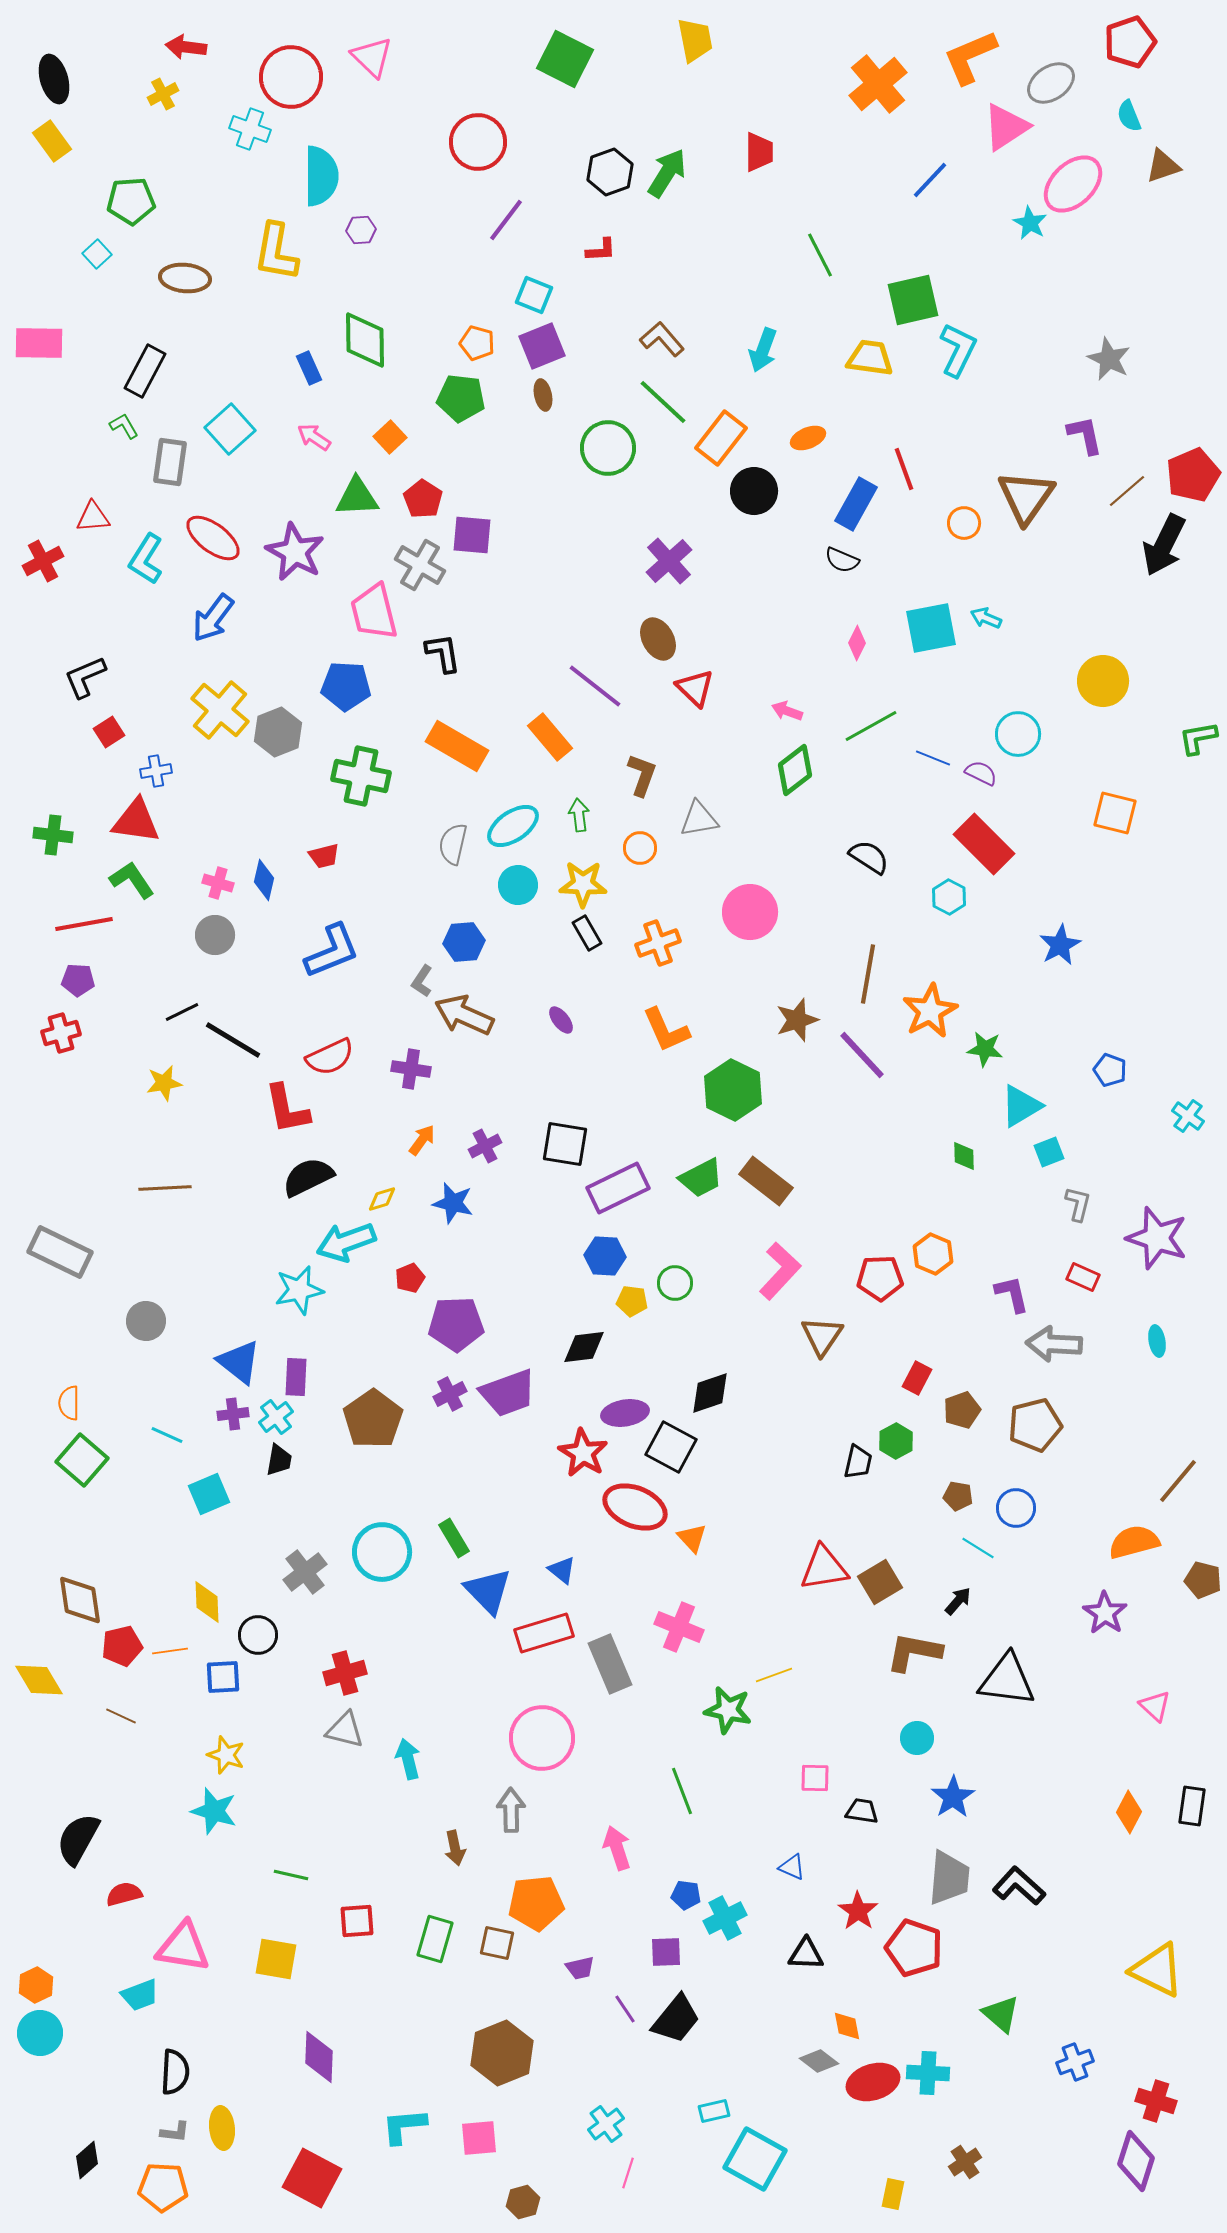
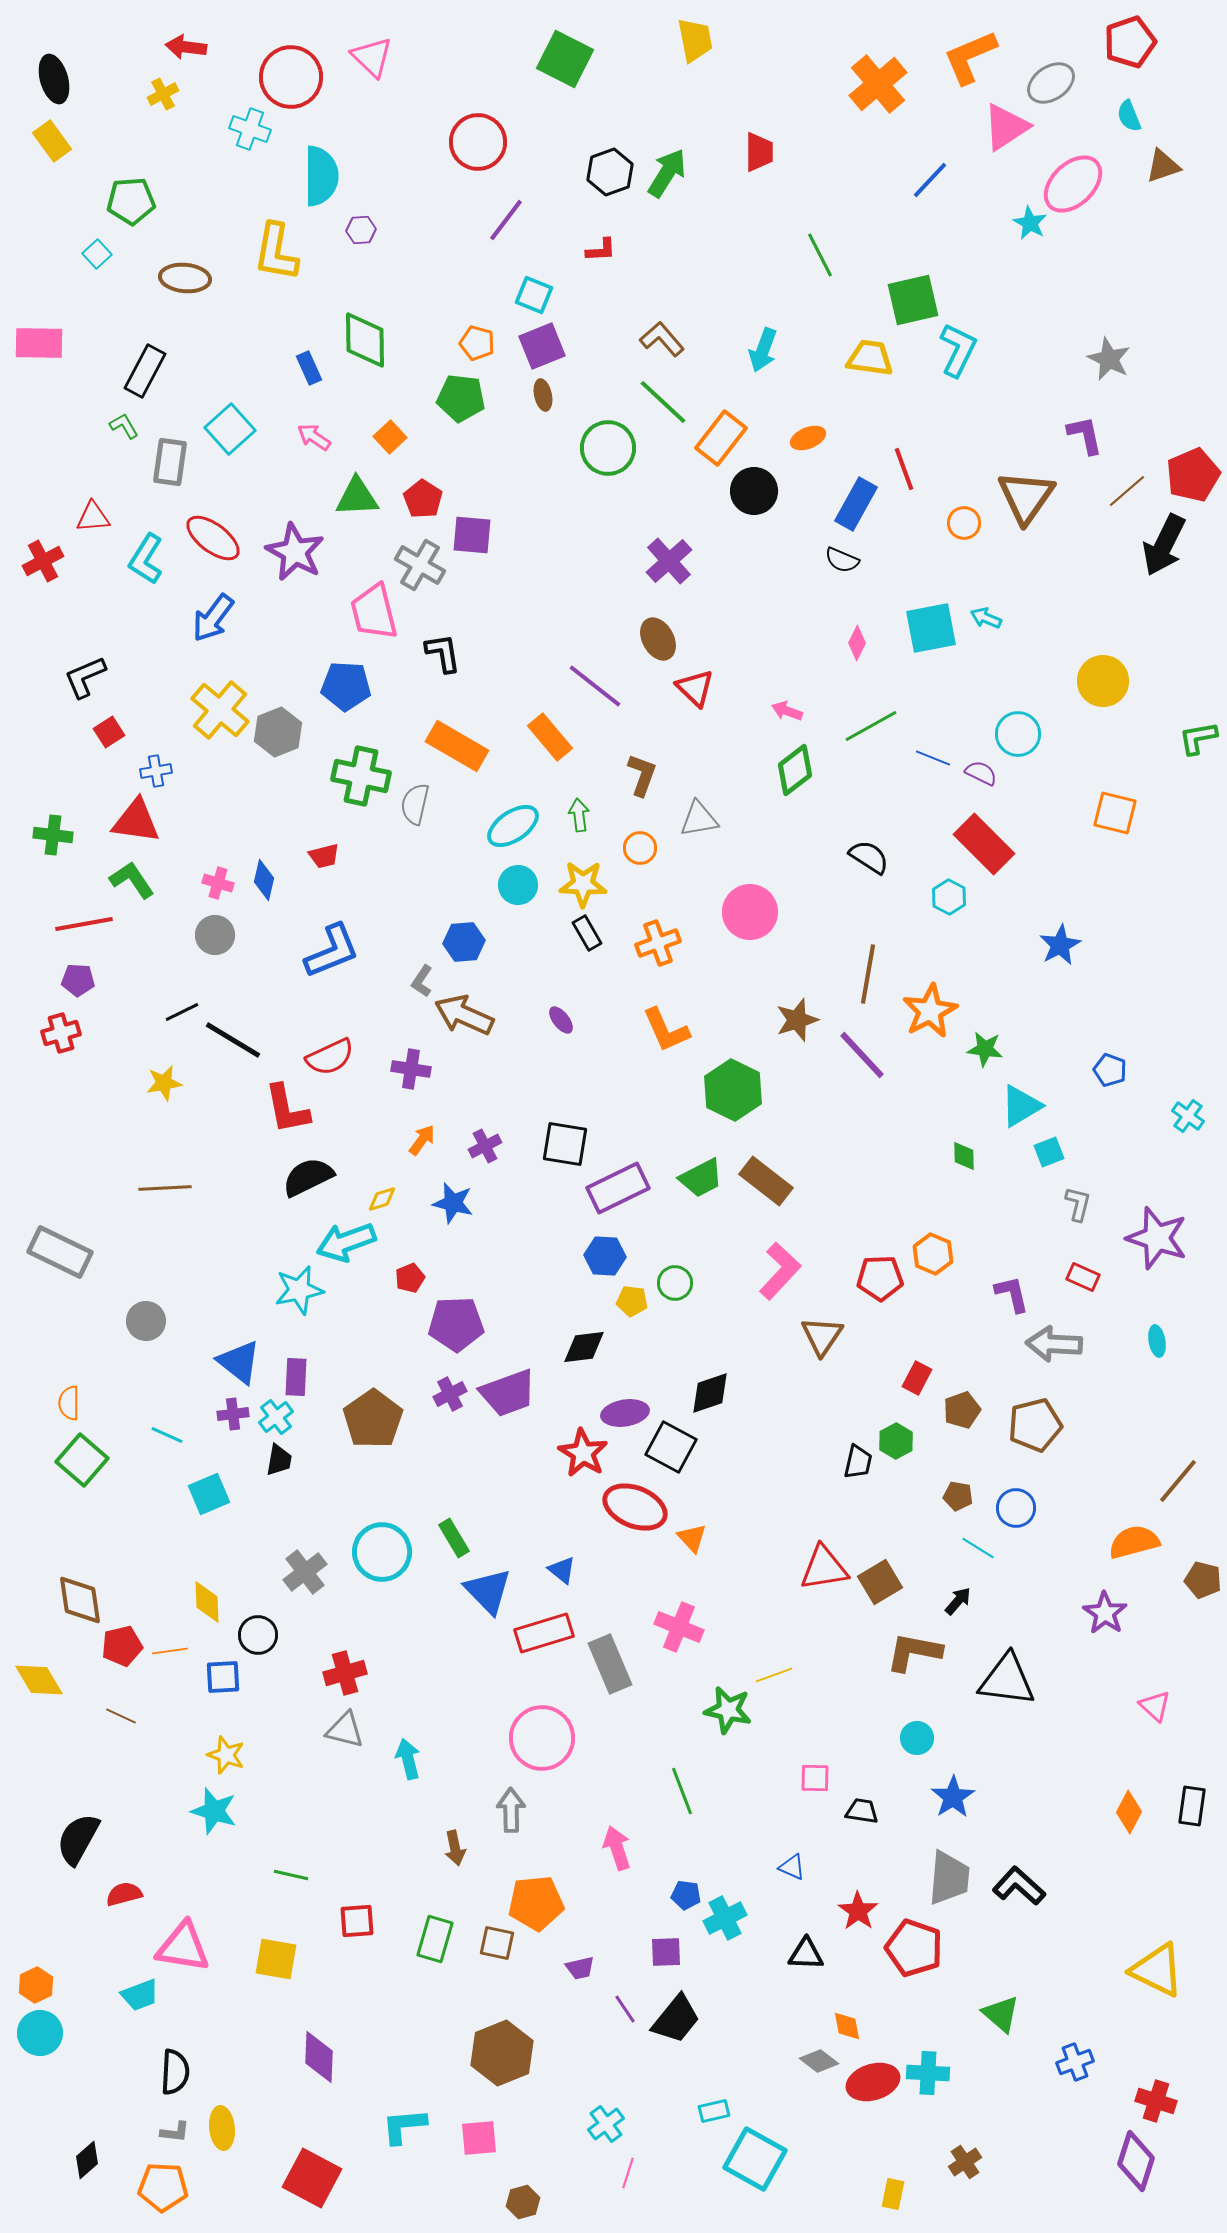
gray semicircle at (453, 844): moved 38 px left, 40 px up
